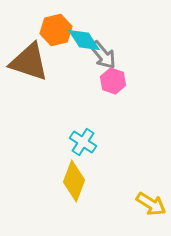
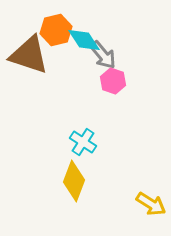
brown triangle: moved 7 px up
